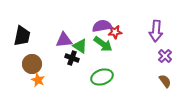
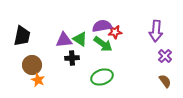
green triangle: moved 7 px up
black cross: rotated 24 degrees counterclockwise
brown circle: moved 1 px down
